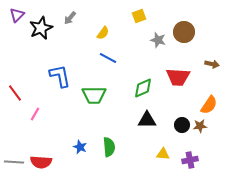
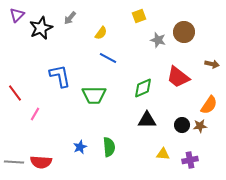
yellow semicircle: moved 2 px left
red trapezoid: rotated 35 degrees clockwise
blue star: rotated 24 degrees clockwise
